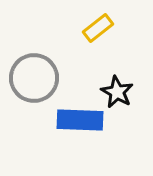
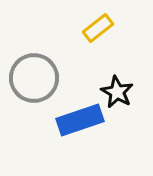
blue rectangle: rotated 21 degrees counterclockwise
